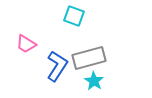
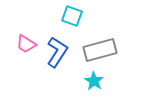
cyan square: moved 2 px left
gray rectangle: moved 11 px right, 8 px up
blue L-shape: moved 14 px up
